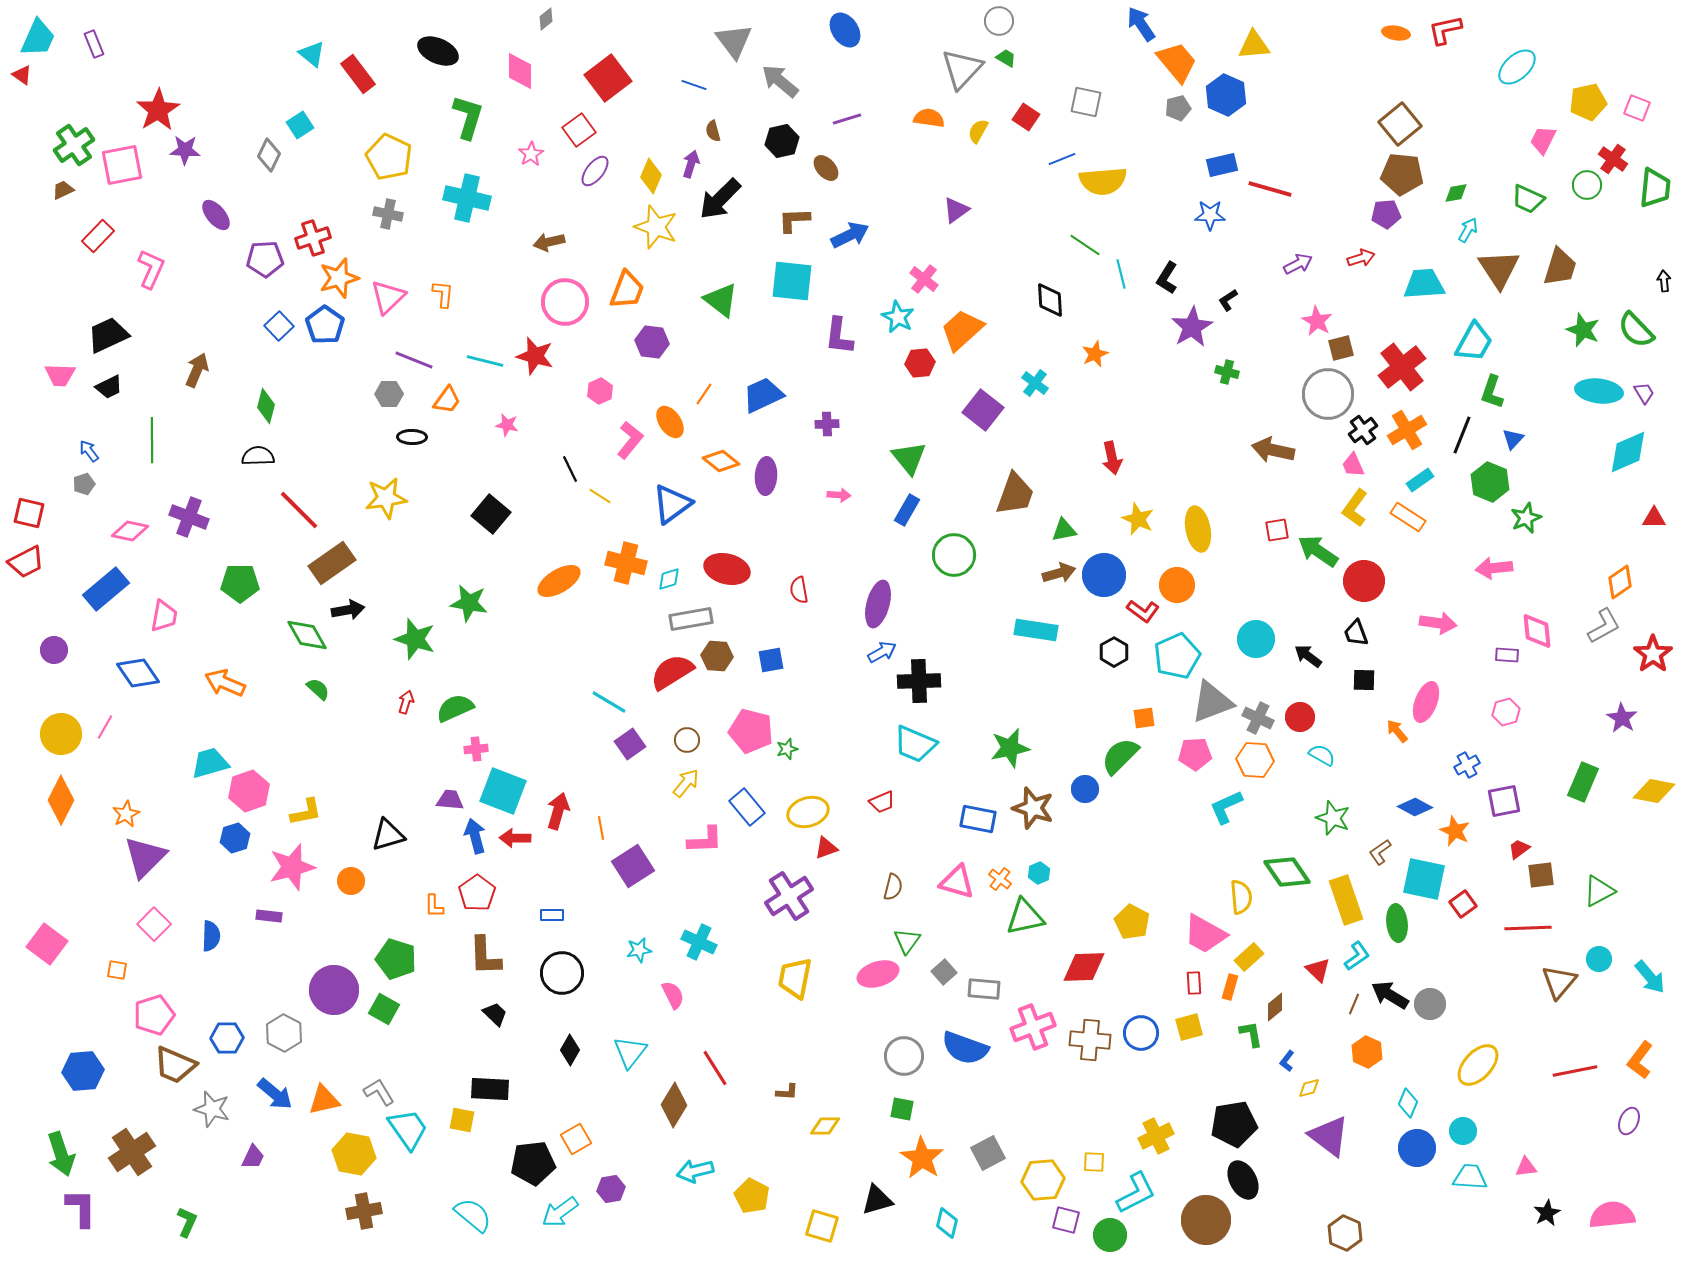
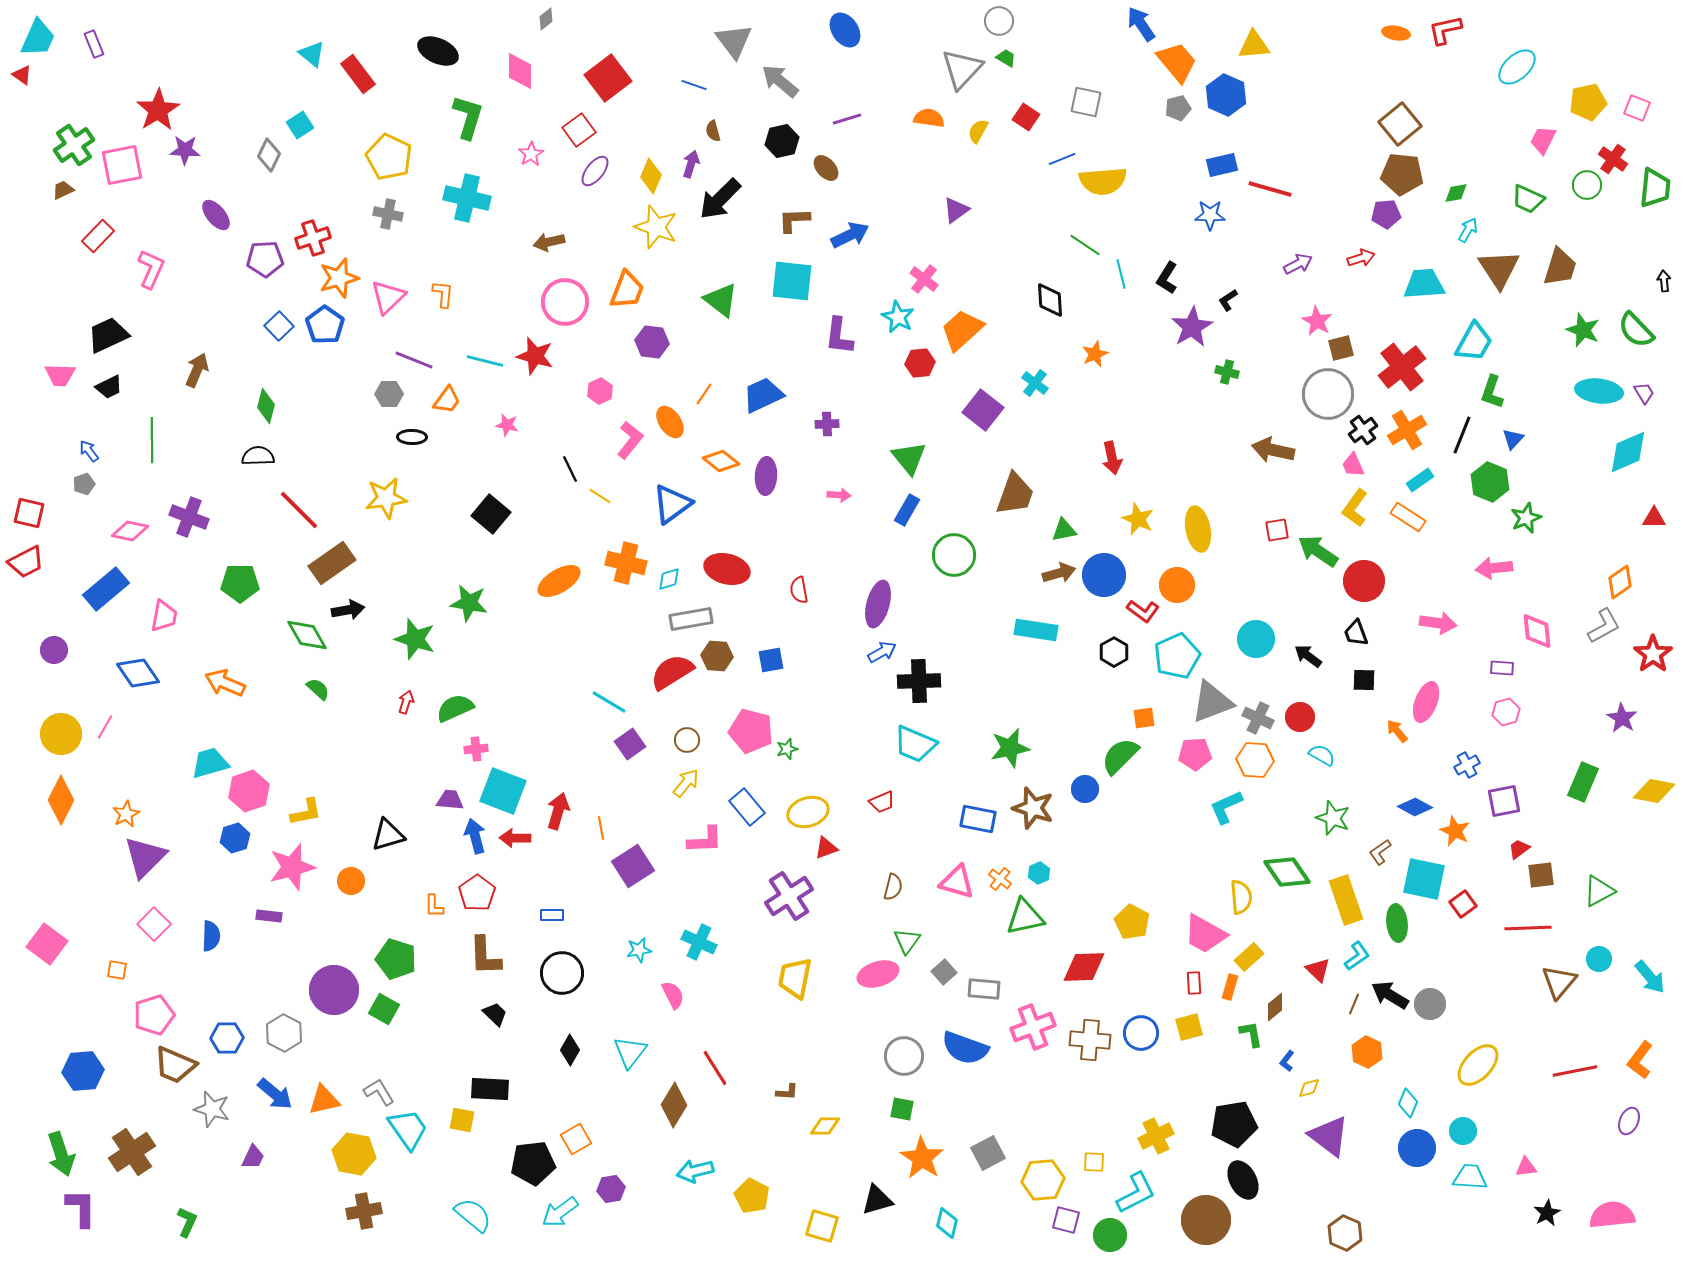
purple rectangle at (1507, 655): moved 5 px left, 13 px down
